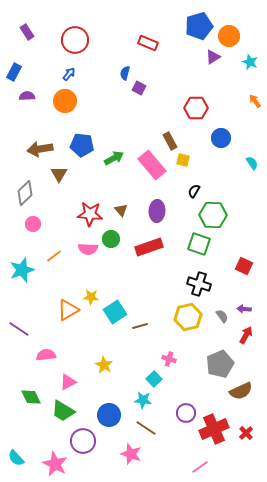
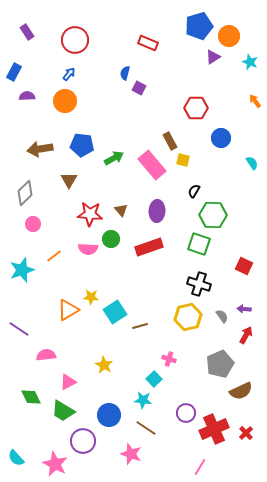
brown triangle at (59, 174): moved 10 px right, 6 px down
pink line at (200, 467): rotated 24 degrees counterclockwise
